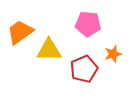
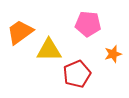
red pentagon: moved 7 px left, 5 px down
